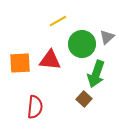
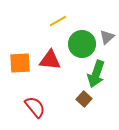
red semicircle: rotated 45 degrees counterclockwise
